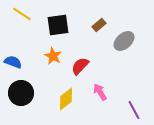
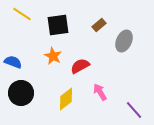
gray ellipse: rotated 25 degrees counterclockwise
red semicircle: rotated 18 degrees clockwise
purple line: rotated 12 degrees counterclockwise
